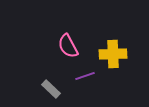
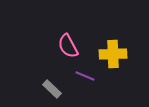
purple line: rotated 42 degrees clockwise
gray rectangle: moved 1 px right
